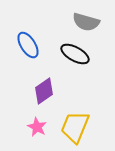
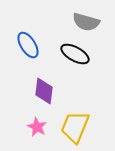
purple diamond: rotated 48 degrees counterclockwise
